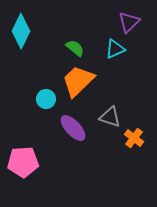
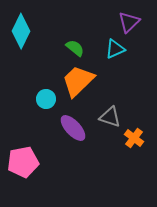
pink pentagon: rotated 8 degrees counterclockwise
